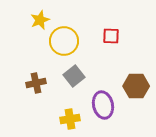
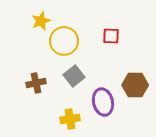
yellow star: moved 1 px right, 1 px down
brown hexagon: moved 1 px left, 1 px up
purple ellipse: moved 3 px up
